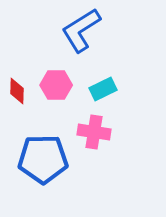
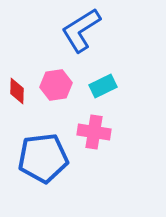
pink hexagon: rotated 8 degrees counterclockwise
cyan rectangle: moved 3 px up
blue pentagon: moved 1 px up; rotated 6 degrees counterclockwise
